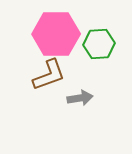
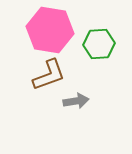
pink hexagon: moved 6 px left, 4 px up; rotated 9 degrees clockwise
gray arrow: moved 4 px left, 3 px down
